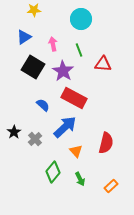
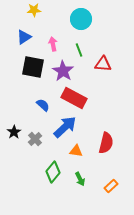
black square: rotated 20 degrees counterclockwise
orange triangle: rotated 40 degrees counterclockwise
